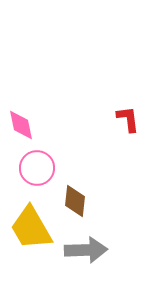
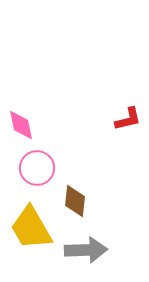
red L-shape: rotated 84 degrees clockwise
